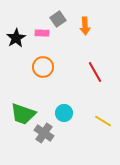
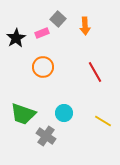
gray square: rotated 14 degrees counterclockwise
pink rectangle: rotated 24 degrees counterclockwise
gray cross: moved 2 px right, 3 px down
